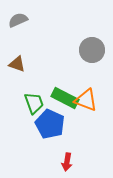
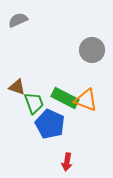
brown triangle: moved 23 px down
